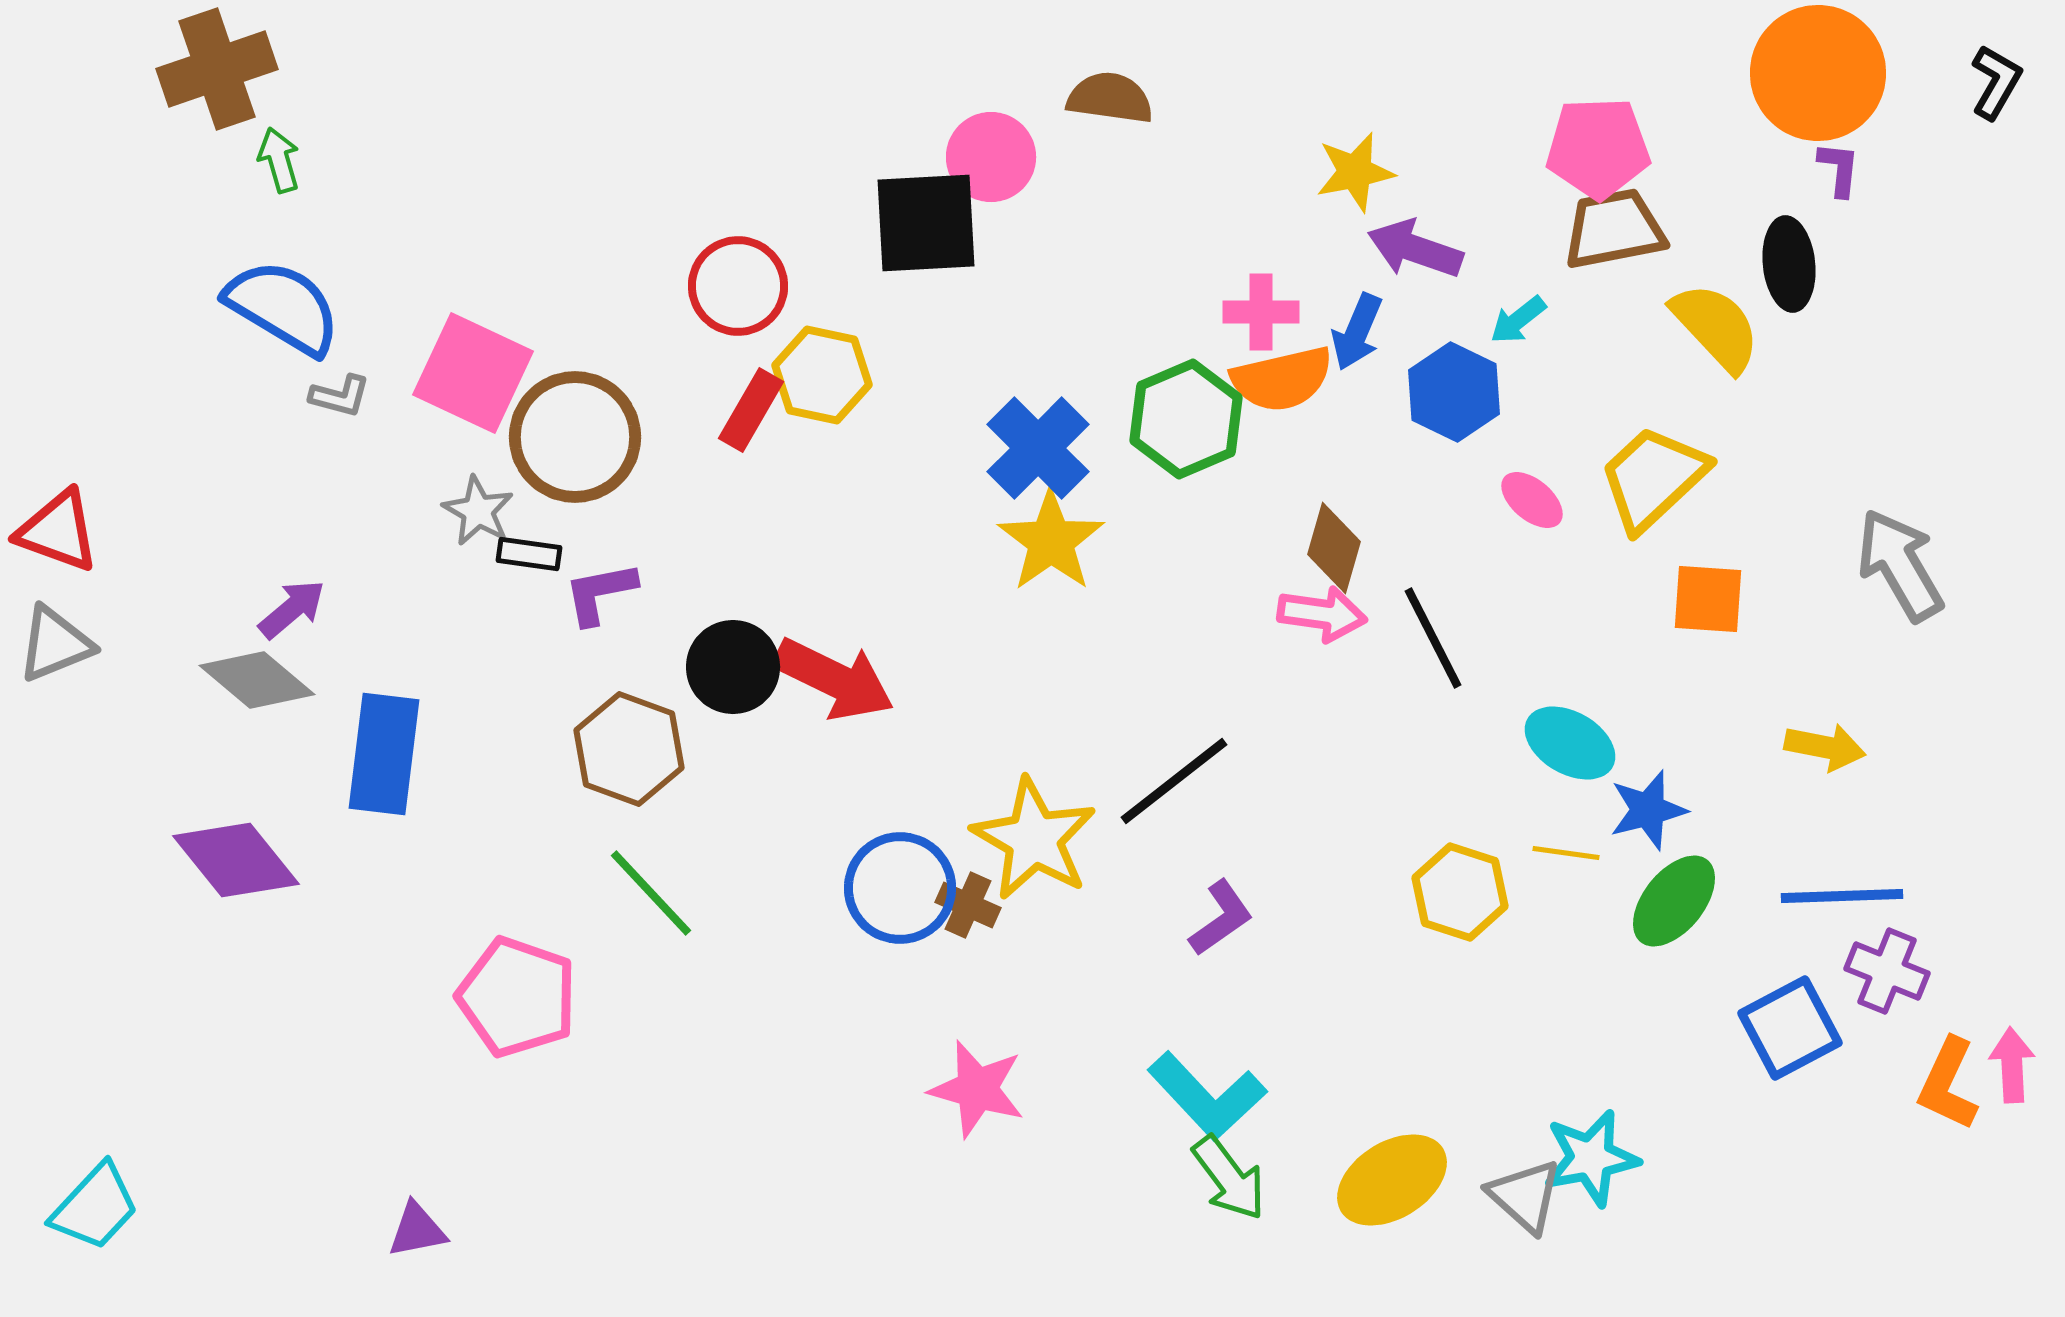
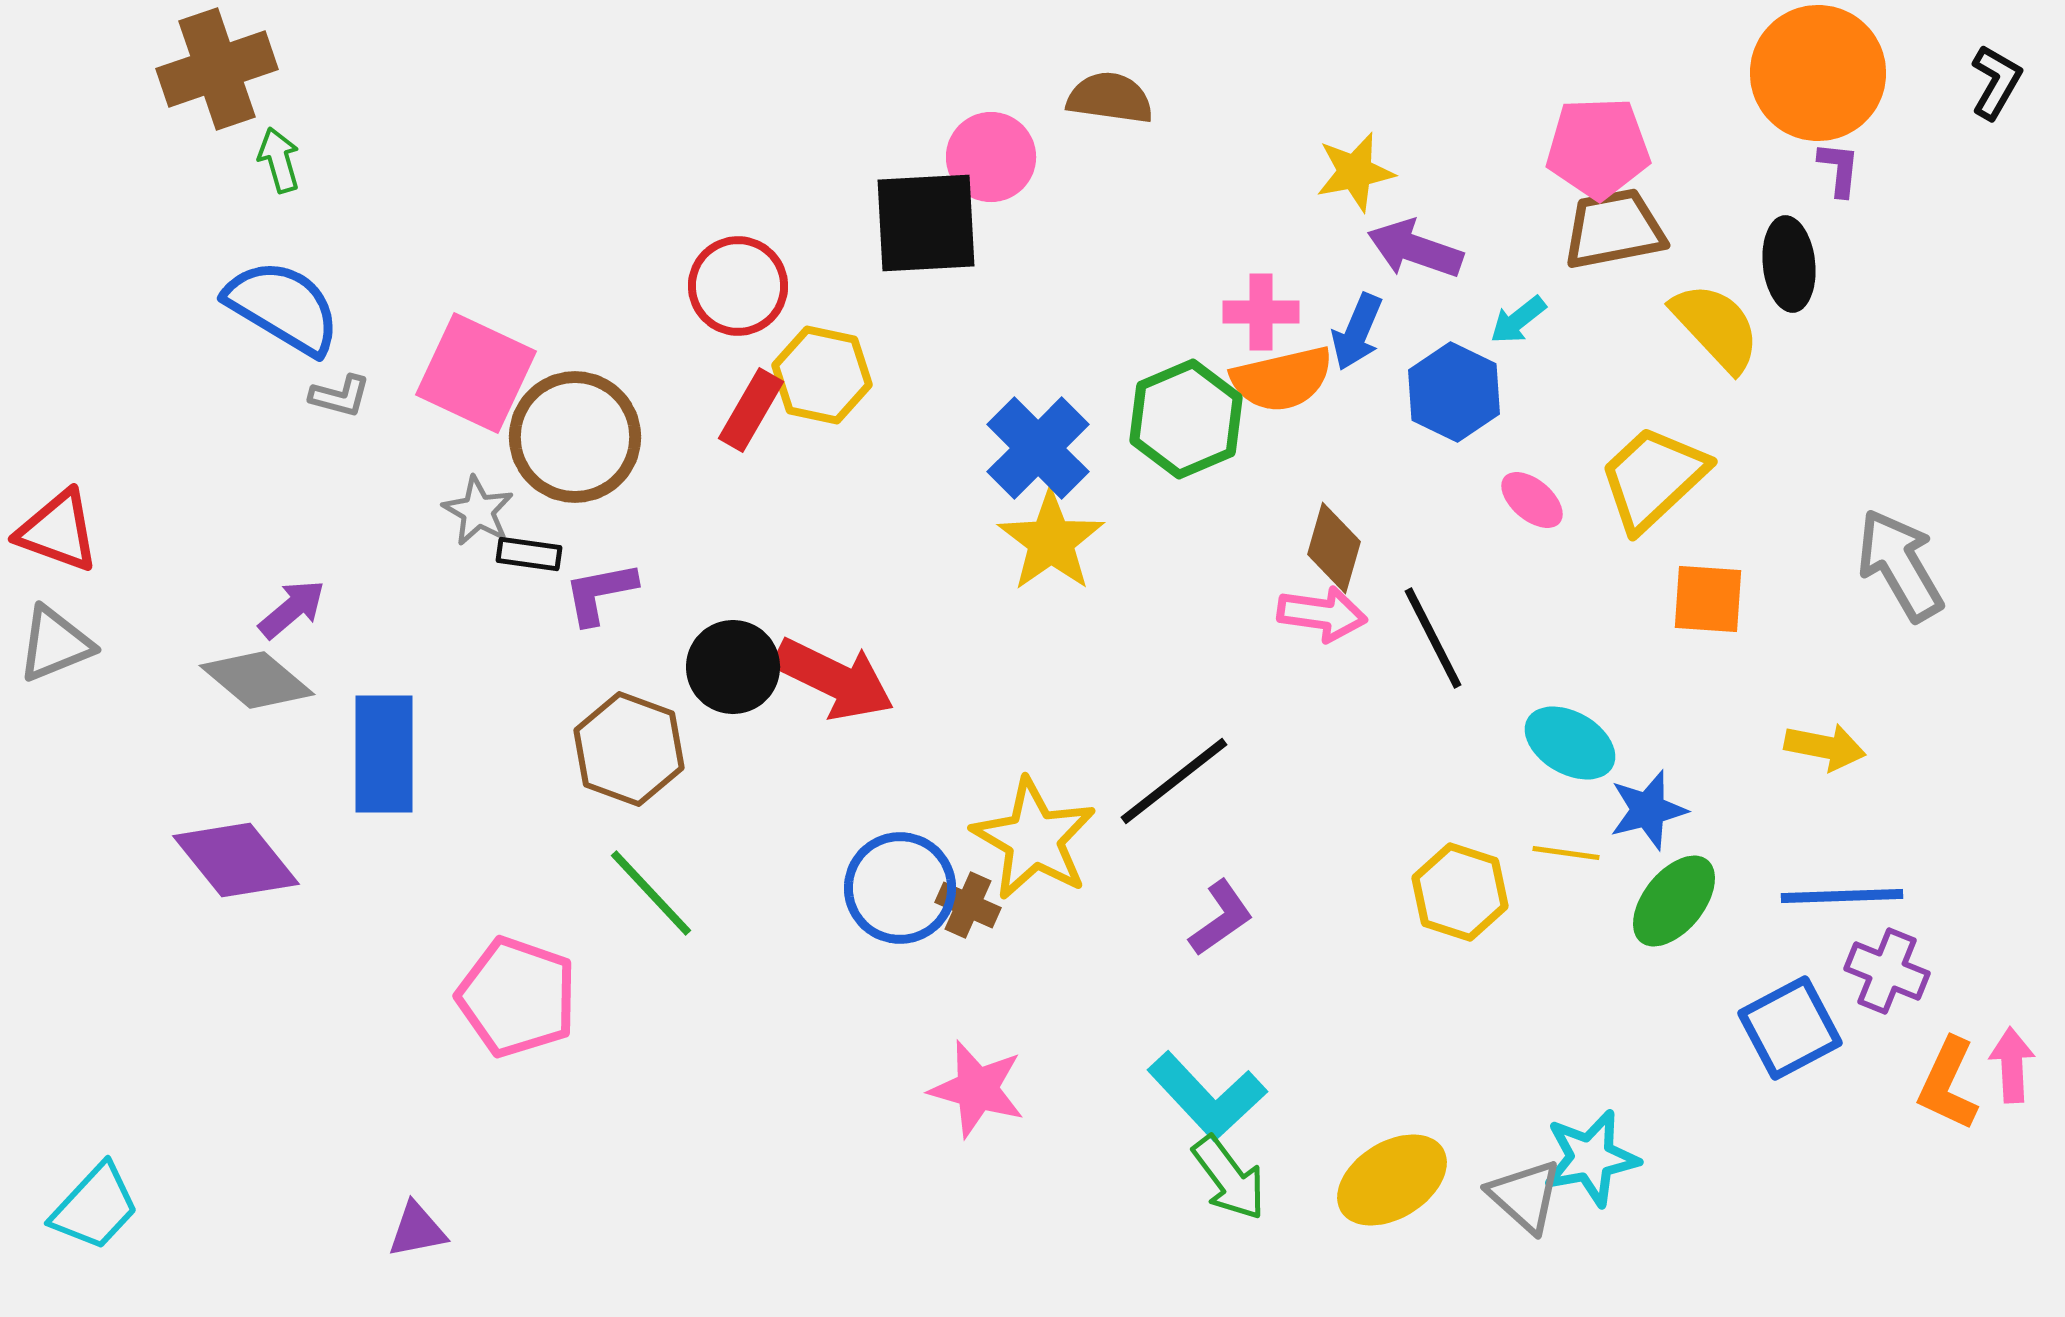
pink square at (473, 373): moved 3 px right
blue rectangle at (384, 754): rotated 7 degrees counterclockwise
